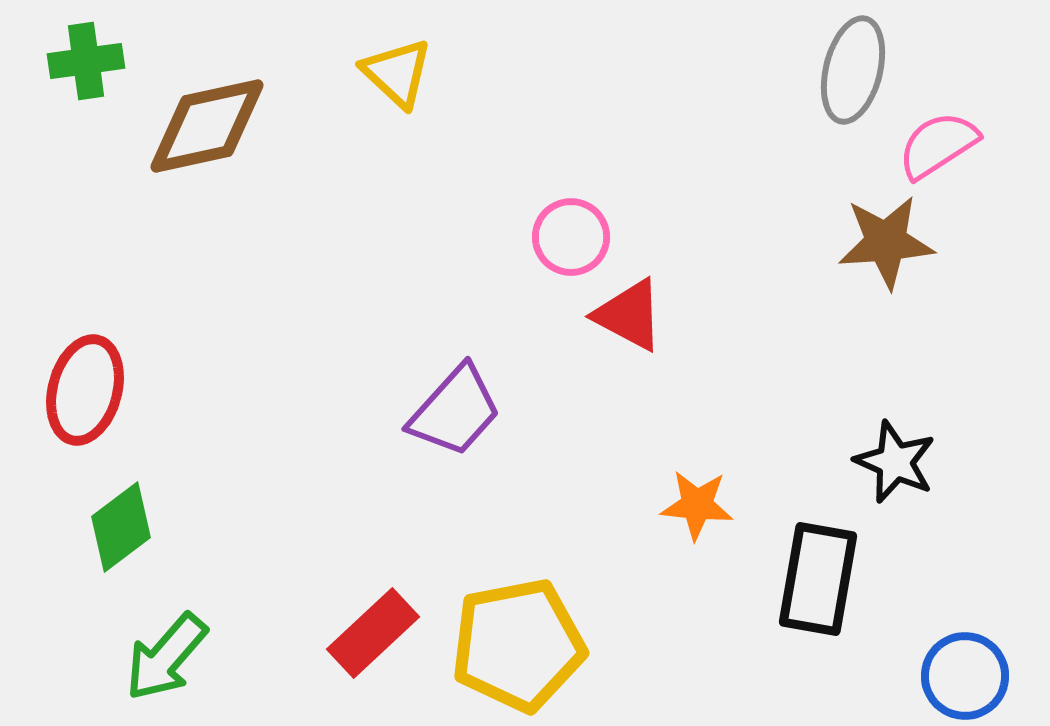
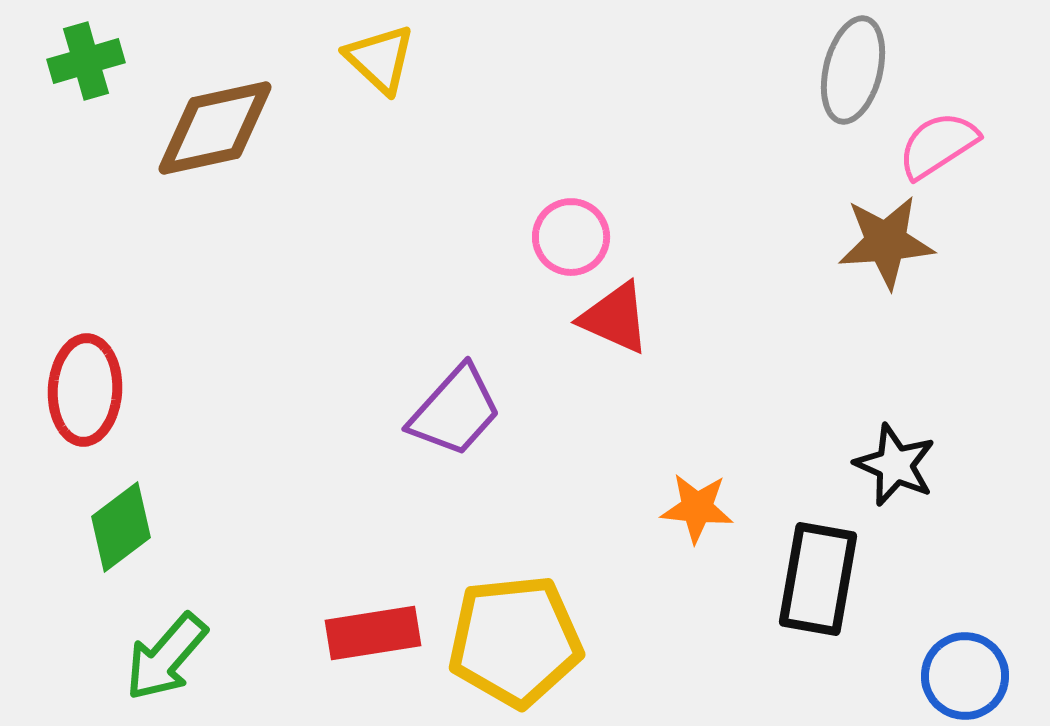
green cross: rotated 8 degrees counterclockwise
yellow triangle: moved 17 px left, 14 px up
brown diamond: moved 8 px right, 2 px down
red triangle: moved 14 px left, 3 px down; rotated 4 degrees counterclockwise
red ellipse: rotated 12 degrees counterclockwise
black star: moved 3 px down
orange star: moved 3 px down
red rectangle: rotated 34 degrees clockwise
yellow pentagon: moved 3 px left, 4 px up; rotated 5 degrees clockwise
